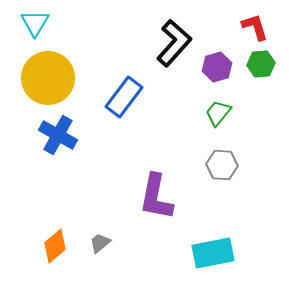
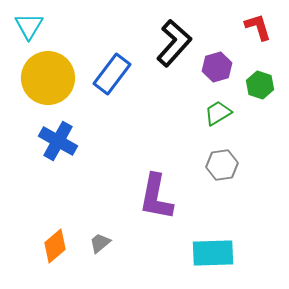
cyan triangle: moved 6 px left, 3 px down
red L-shape: moved 3 px right
green hexagon: moved 1 px left, 21 px down; rotated 24 degrees clockwise
blue rectangle: moved 12 px left, 23 px up
green trapezoid: rotated 20 degrees clockwise
blue cross: moved 6 px down
gray hexagon: rotated 12 degrees counterclockwise
cyan rectangle: rotated 9 degrees clockwise
